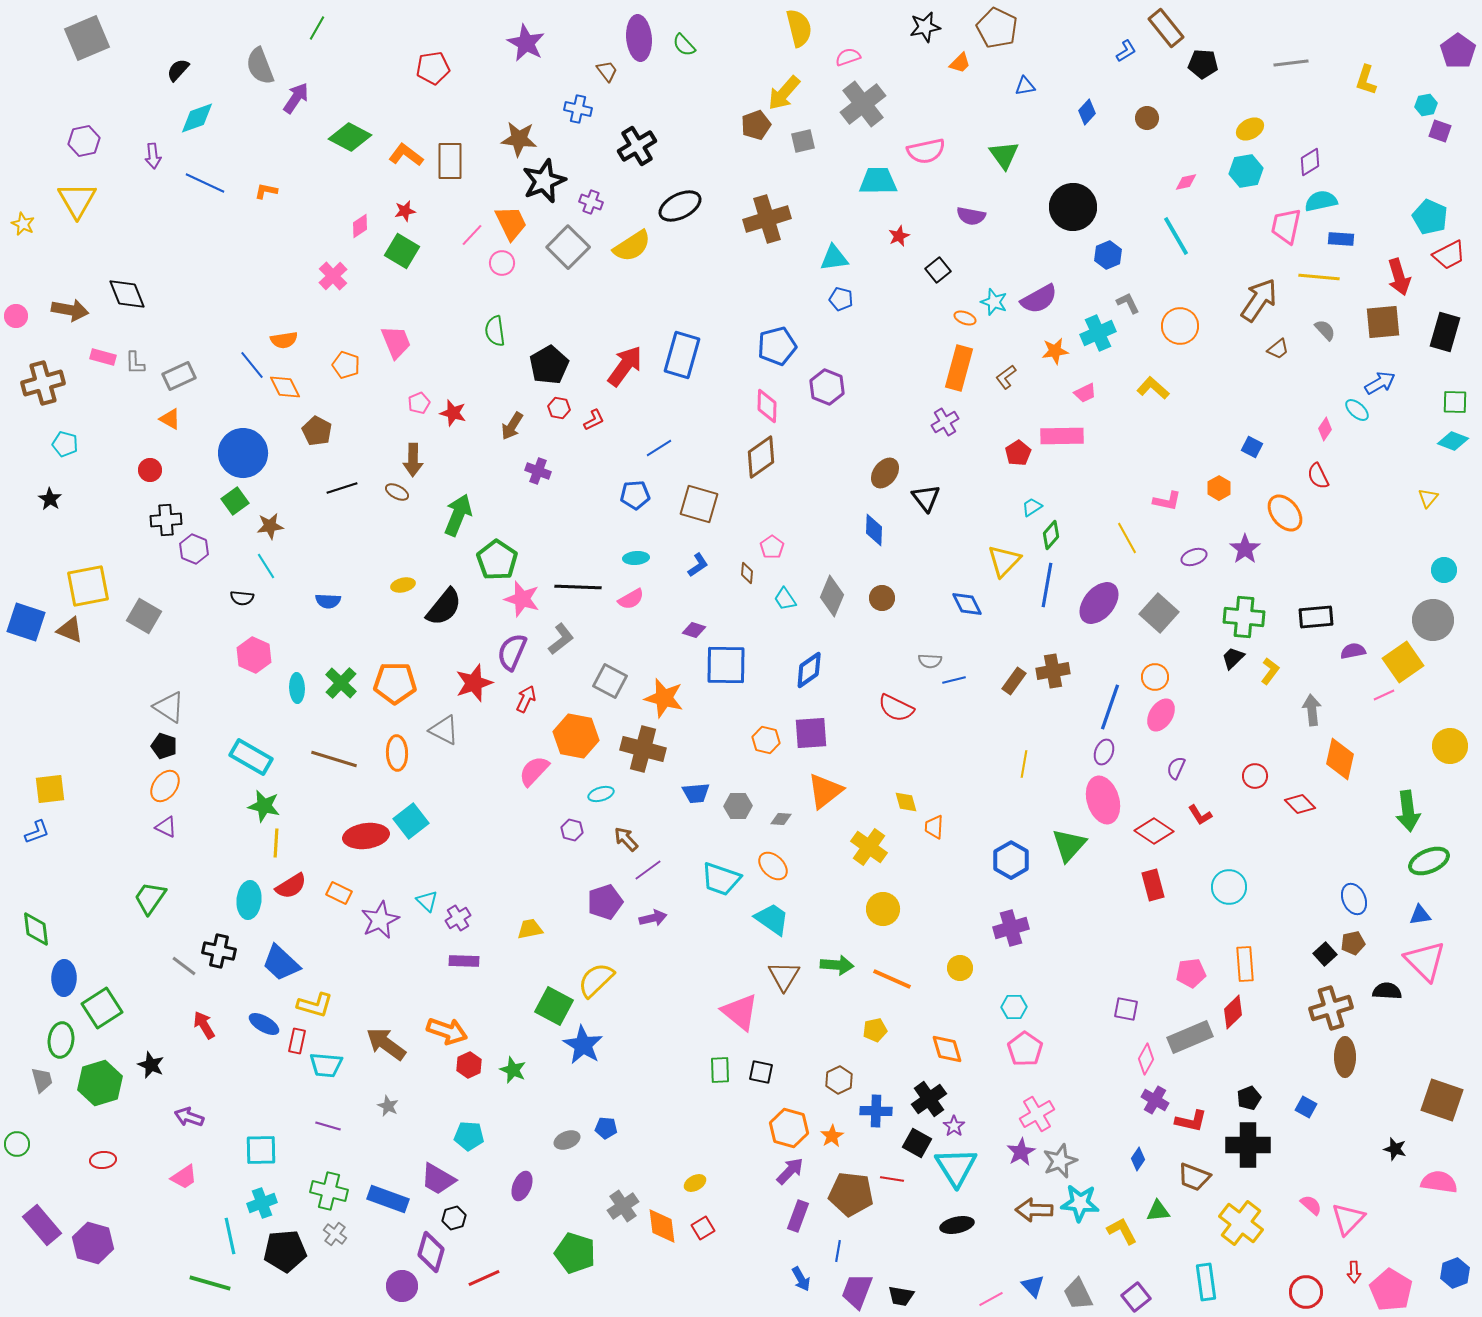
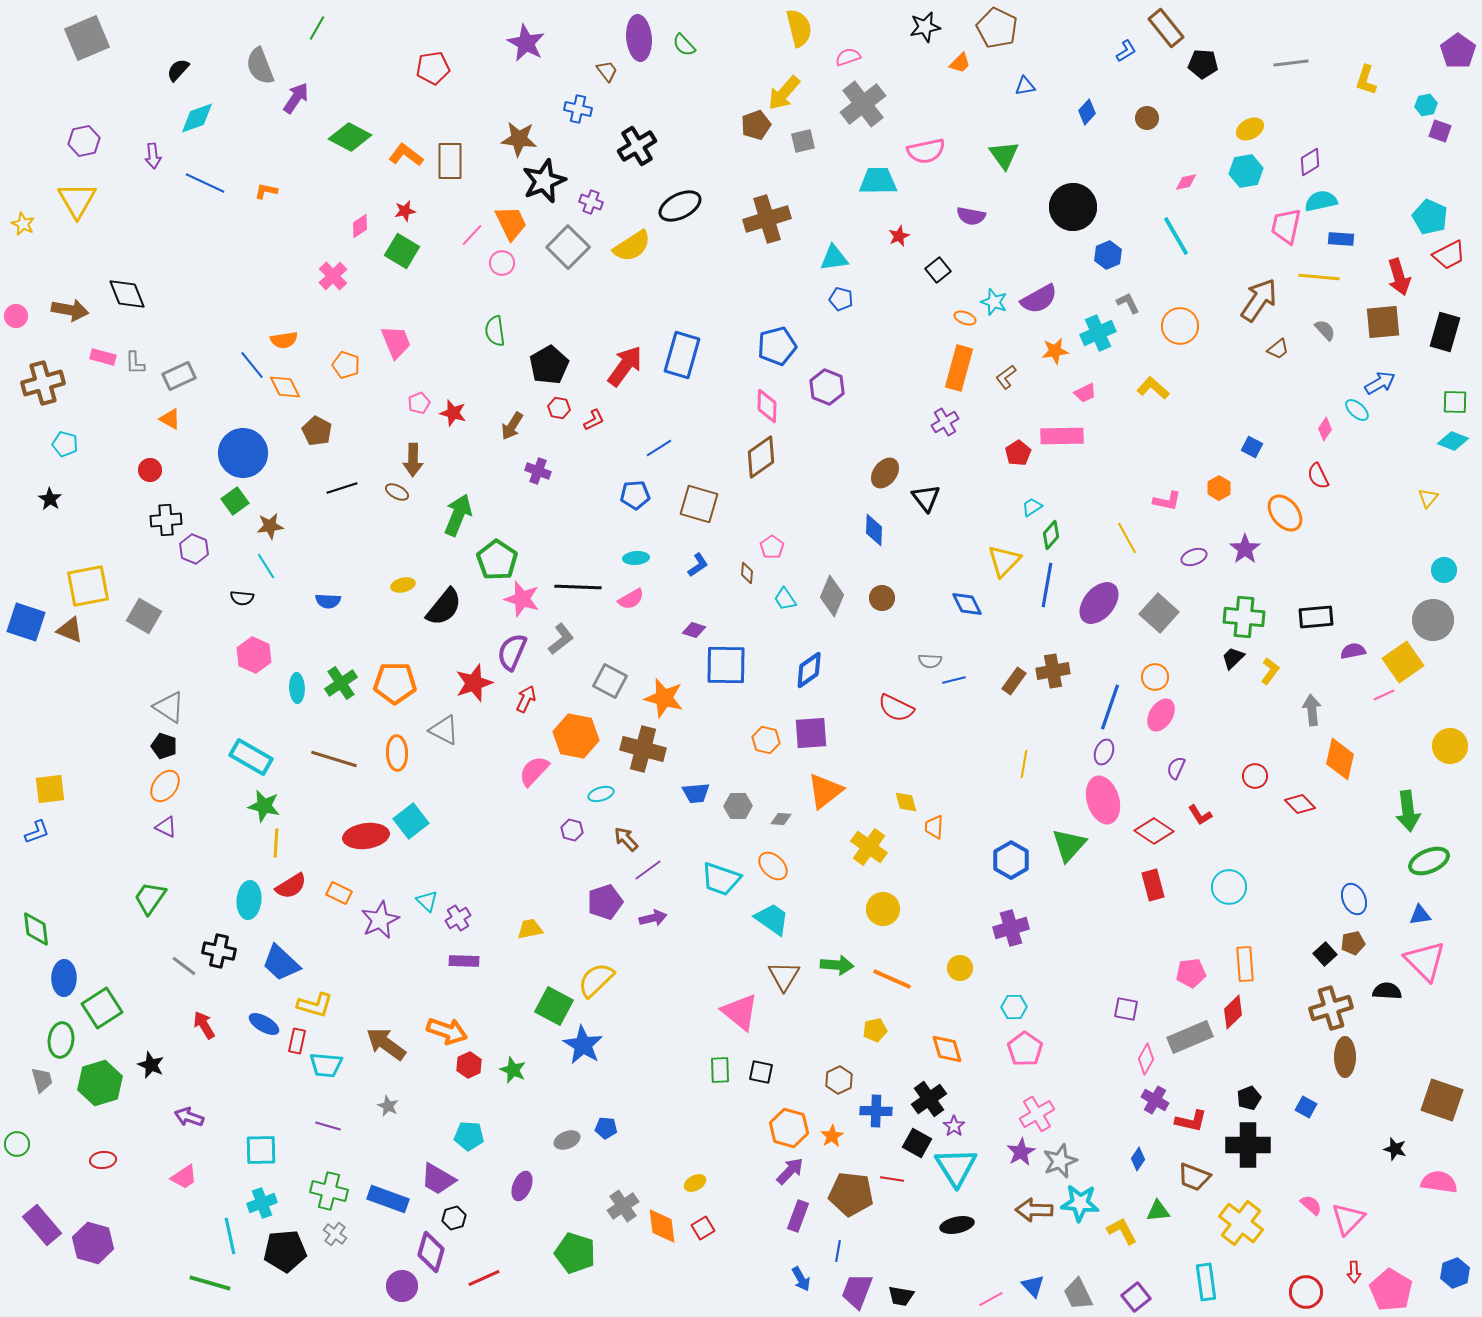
green cross at (341, 683): rotated 12 degrees clockwise
